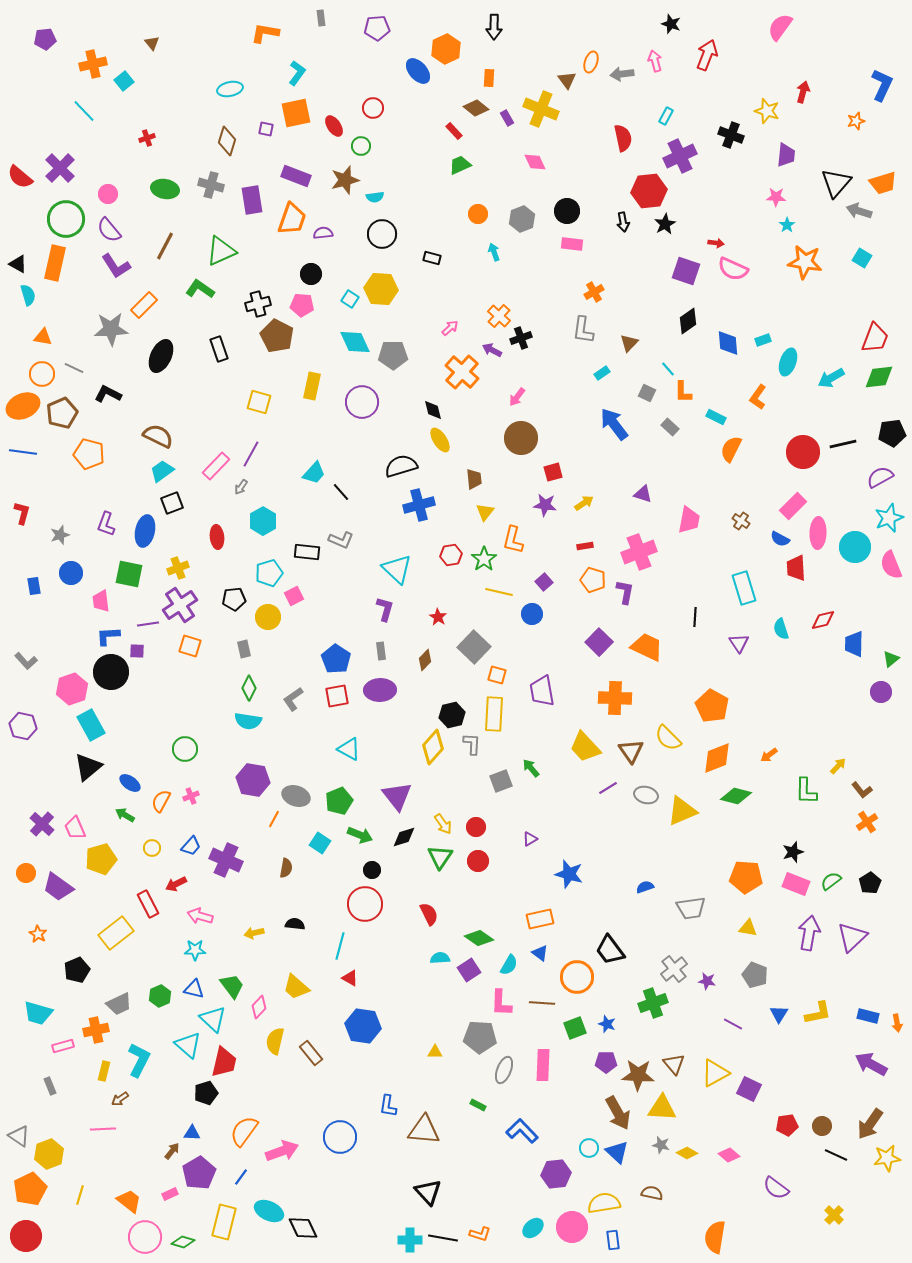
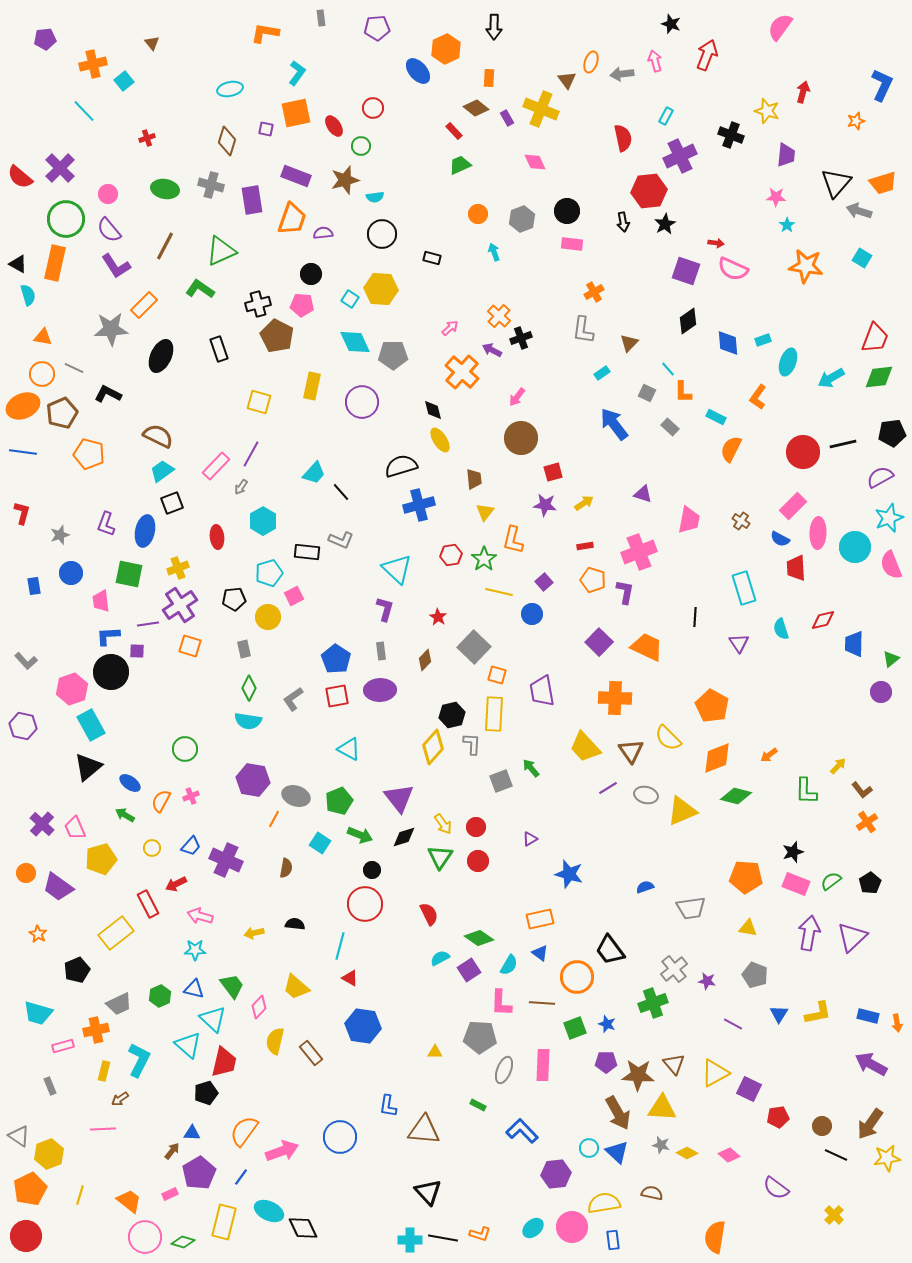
orange star at (805, 262): moved 1 px right, 4 px down
purple triangle at (397, 796): moved 2 px right, 2 px down
cyan semicircle at (440, 958): rotated 24 degrees counterclockwise
red pentagon at (787, 1125): moved 9 px left, 8 px up
